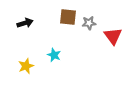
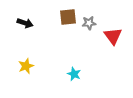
brown square: rotated 12 degrees counterclockwise
black arrow: rotated 35 degrees clockwise
cyan star: moved 20 px right, 19 px down
